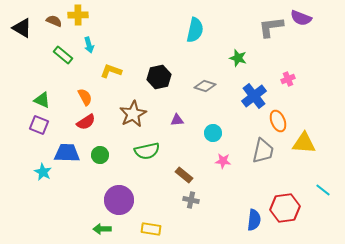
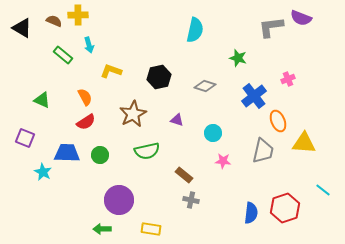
purple triangle: rotated 24 degrees clockwise
purple square: moved 14 px left, 13 px down
red hexagon: rotated 12 degrees counterclockwise
blue semicircle: moved 3 px left, 7 px up
